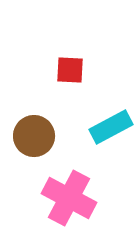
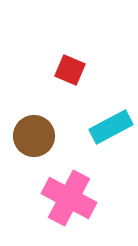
red square: rotated 20 degrees clockwise
